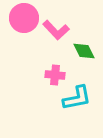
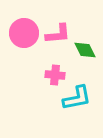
pink circle: moved 15 px down
pink L-shape: moved 2 px right, 4 px down; rotated 52 degrees counterclockwise
green diamond: moved 1 px right, 1 px up
